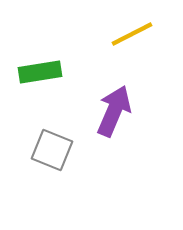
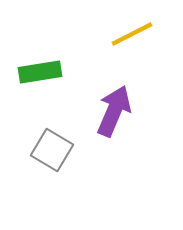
gray square: rotated 9 degrees clockwise
